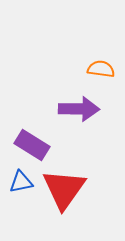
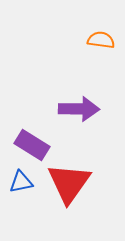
orange semicircle: moved 29 px up
red triangle: moved 5 px right, 6 px up
